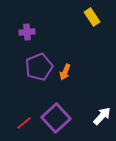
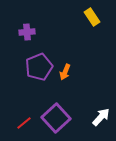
white arrow: moved 1 px left, 1 px down
